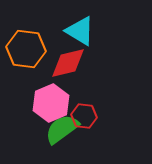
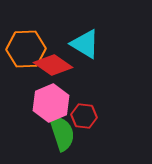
cyan triangle: moved 5 px right, 13 px down
orange hexagon: rotated 9 degrees counterclockwise
red diamond: moved 15 px left, 2 px down; rotated 48 degrees clockwise
green semicircle: moved 4 px down; rotated 108 degrees clockwise
